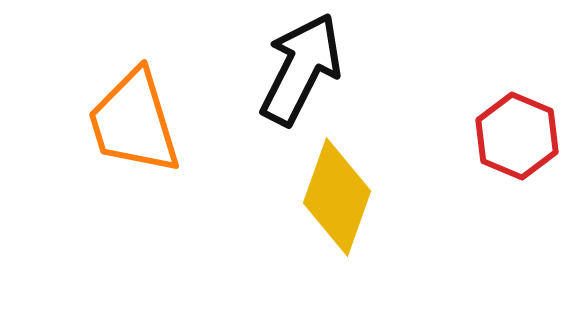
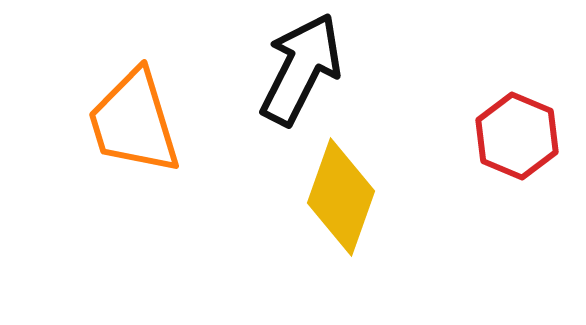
yellow diamond: moved 4 px right
